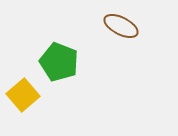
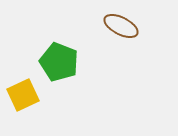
yellow square: rotated 16 degrees clockwise
